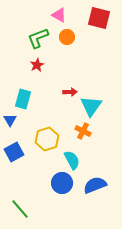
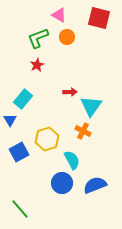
cyan rectangle: rotated 24 degrees clockwise
blue square: moved 5 px right
